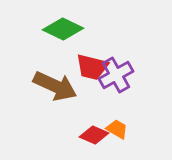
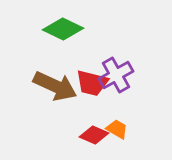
red trapezoid: moved 16 px down
